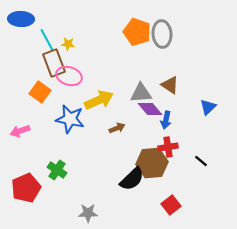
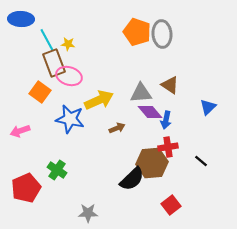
purple diamond: moved 3 px down
